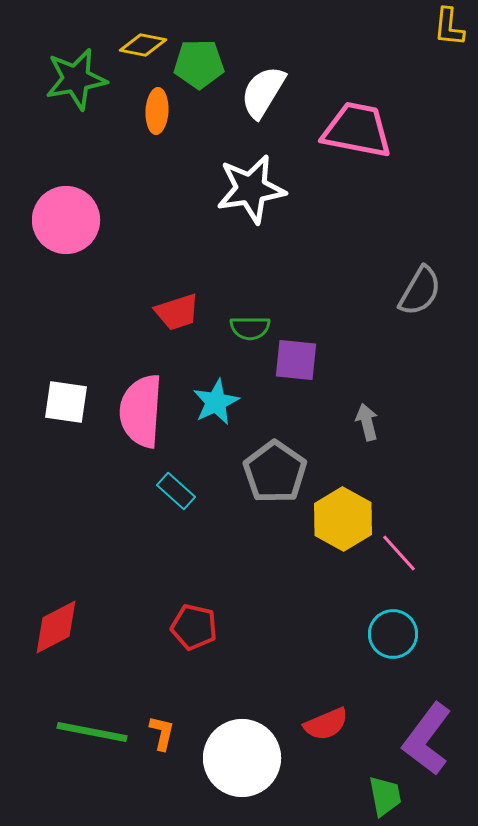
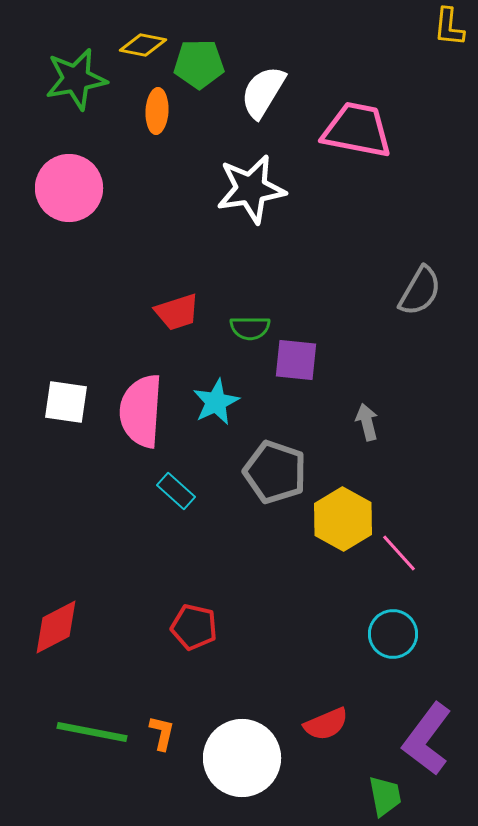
pink circle: moved 3 px right, 32 px up
gray pentagon: rotated 16 degrees counterclockwise
